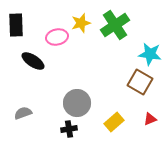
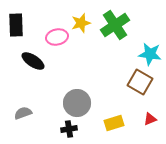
yellow rectangle: moved 1 px down; rotated 24 degrees clockwise
